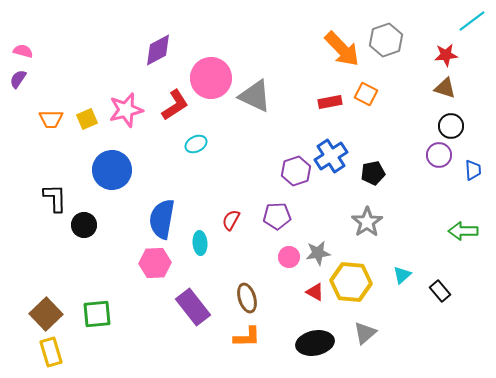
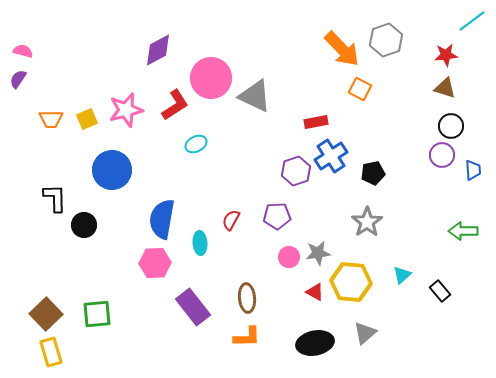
orange square at (366, 94): moved 6 px left, 5 px up
red rectangle at (330, 102): moved 14 px left, 20 px down
purple circle at (439, 155): moved 3 px right
brown ellipse at (247, 298): rotated 12 degrees clockwise
